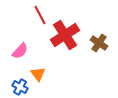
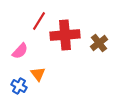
red line: moved 1 px left, 6 px down; rotated 60 degrees clockwise
red cross: rotated 28 degrees clockwise
brown cross: rotated 18 degrees clockwise
blue cross: moved 1 px left, 1 px up
